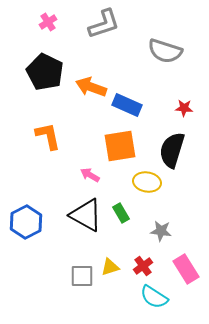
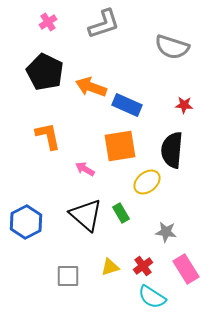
gray semicircle: moved 7 px right, 4 px up
red star: moved 3 px up
black semicircle: rotated 12 degrees counterclockwise
pink arrow: moved 5 px left, 6 px up
yellow ellipse: rotated 48 degrees counterclockwise
black triangle: rotated 12 degrees clockwise
gray star: moved 5 px right, 1 px down
gray square: moved 14 px left
cyan semicircle: moved 2 px left
